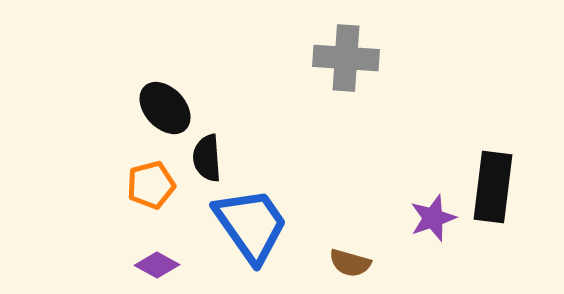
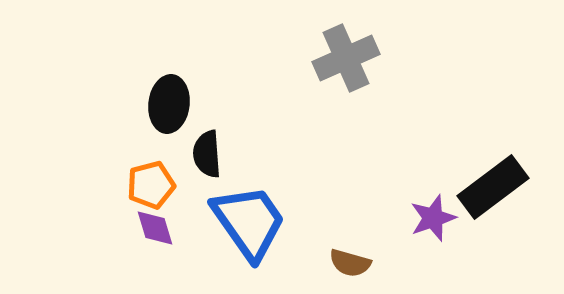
gray cross: rotated 28 degrees counterclockwise
black ellipse: moved 4 px right, 4 px up; rotated 50 degrees clockwise
black semicircle: moved 4 px up
black rectangle: rotated 46 degrees clockwise
blue trapezoid: moved 2 px left, 3 px up
purple diamond: moved 2 px left, 37 px up; rotated 45 degrees clockwise
